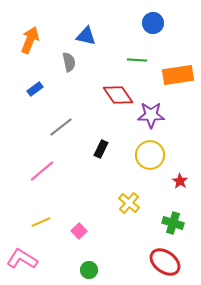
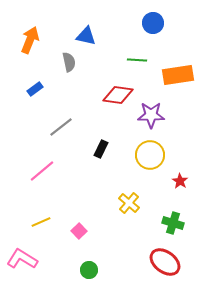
red diamond: rotated 48 degrees counterclockwise
